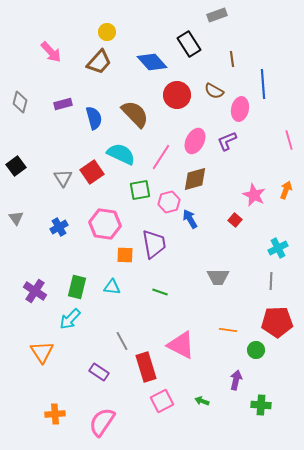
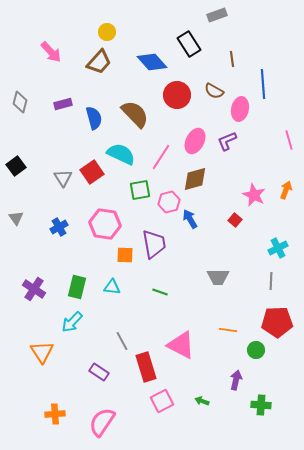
purple cross at (35, 291): moved 1 px left, 2 px up
cyan arrow at (70, 319): moved 2 px right, 3 px down
